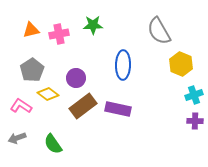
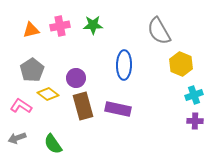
pink cross: moved 1 px right, 8 px up
blue ellipse: moved 1 px right
brown rectangle: rotated 68 degrees counterclockwise
